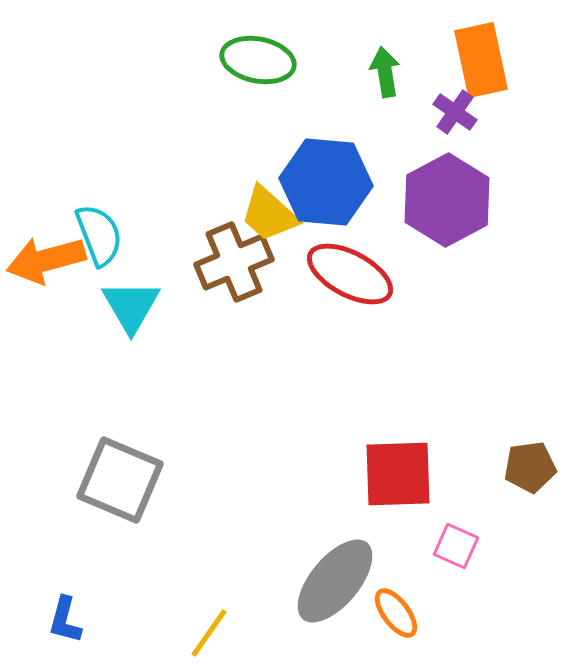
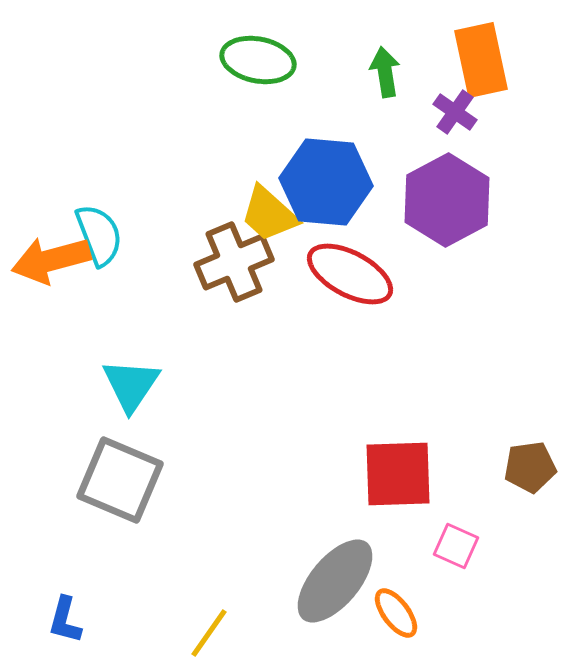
orange arrow: moved 5 px right
cyan triangle: moved 79 px down; rotated 4 degrees clockwise
